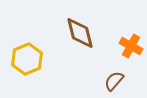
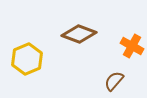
brown diamond: moved 1 px left, 1 px down; rotated 56 degrees counterclockwise
orange cross: moved 1 px right
